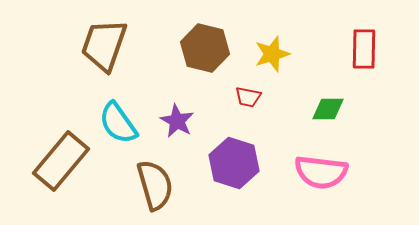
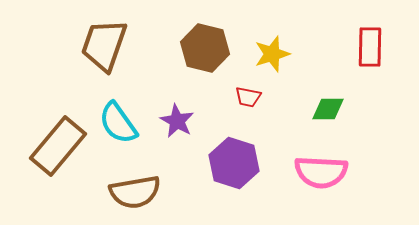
red rectangle: moved 6 px right, 2 px up
brown rectangle: moved 3 px left, 15 px up
pink semicircle: rotated 4 degrees counterclockwise
brown semicircle: moved 20 px left, 7 px down; rotated 96 degrees clockwise
